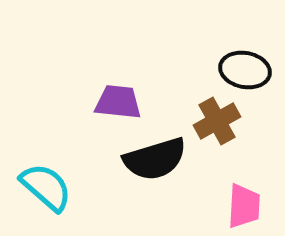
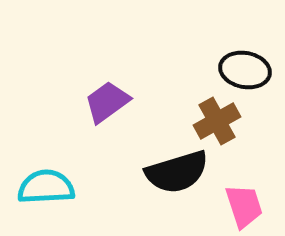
purple trapezoid: moved 11 px left; rotated 42 degrees counterclockwise
black semicircle: moved 22 px right, 13 px down
cyan semicircle: rotated 44 degrees counterclockwise
pink trapezoid: rotated 21 degrees counterclockwise
